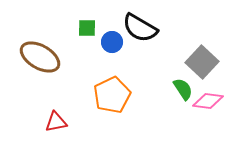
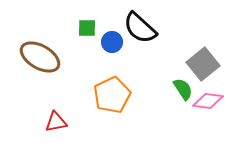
black semicircle: rotated 12 degrees clockwise
gray square: moved 1 px right, 2 px down; rotated 8 degrees clockwise
